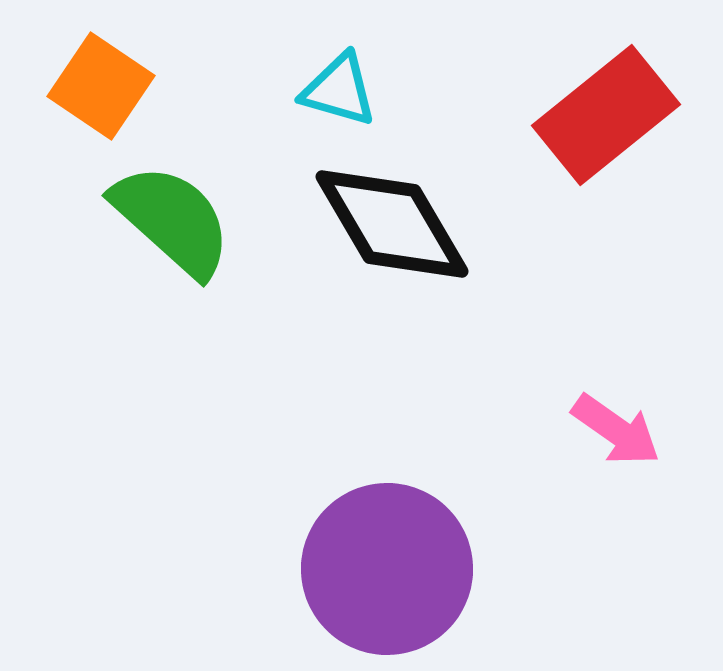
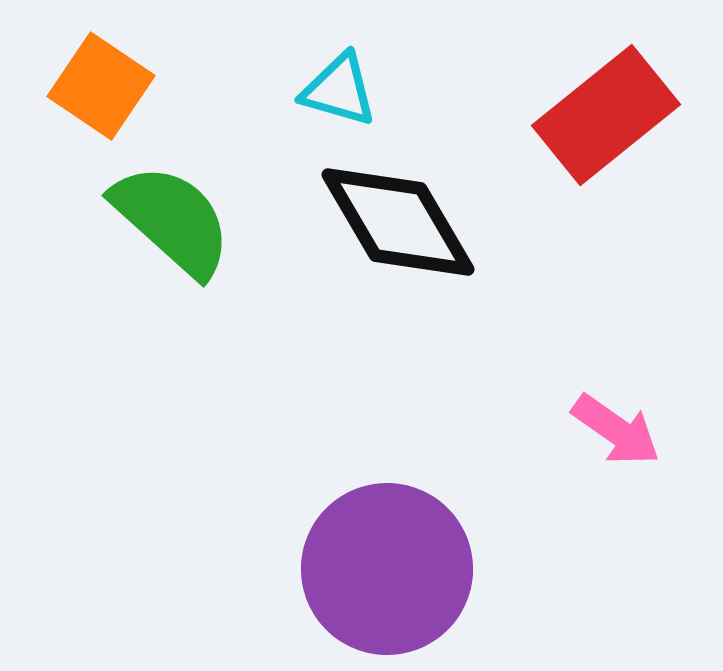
black diamond: moved 6 px right, 2 px up
